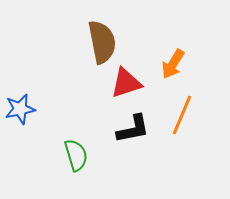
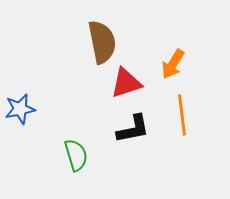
orange line: rotated 30 degrees counterclockwise
